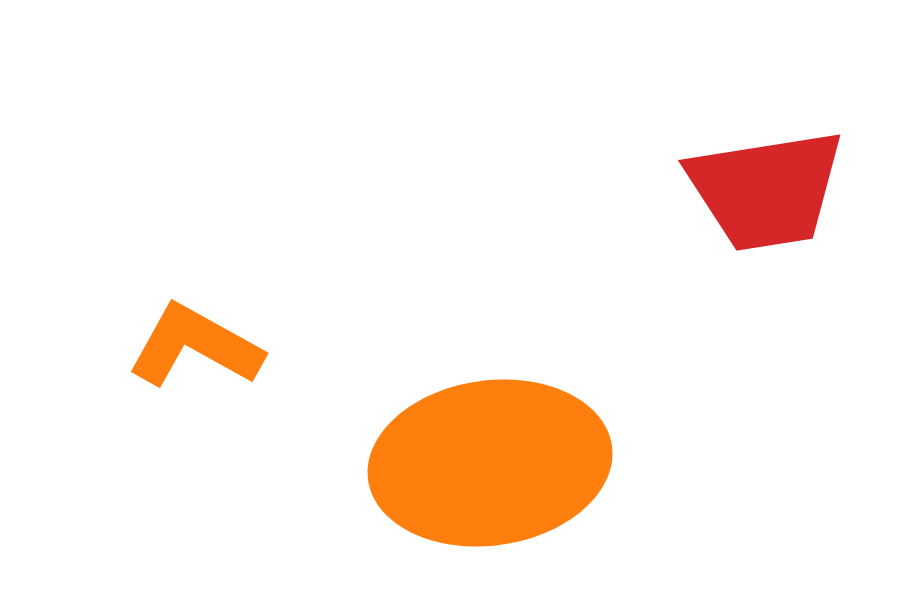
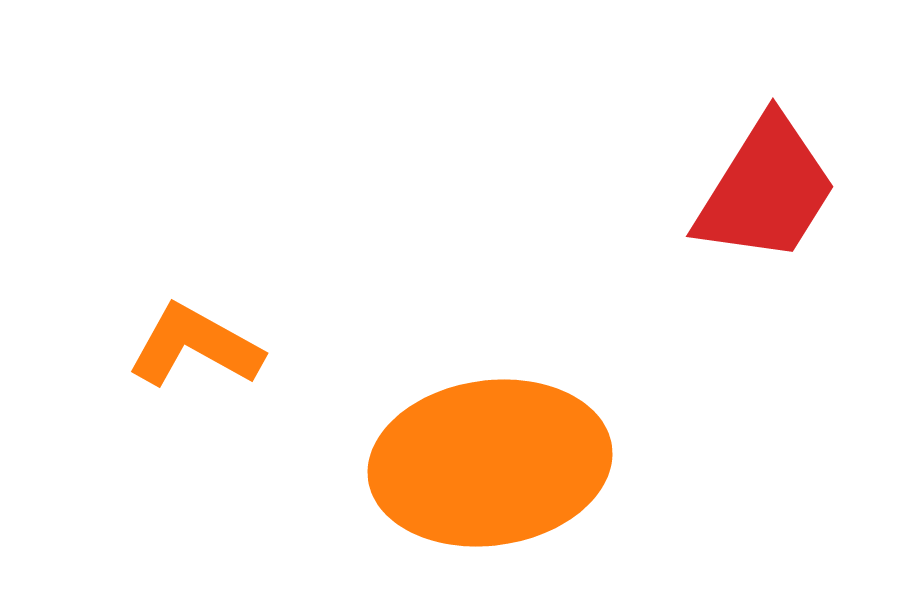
red trapezoid: rotated 49 degrees counterclockwise
